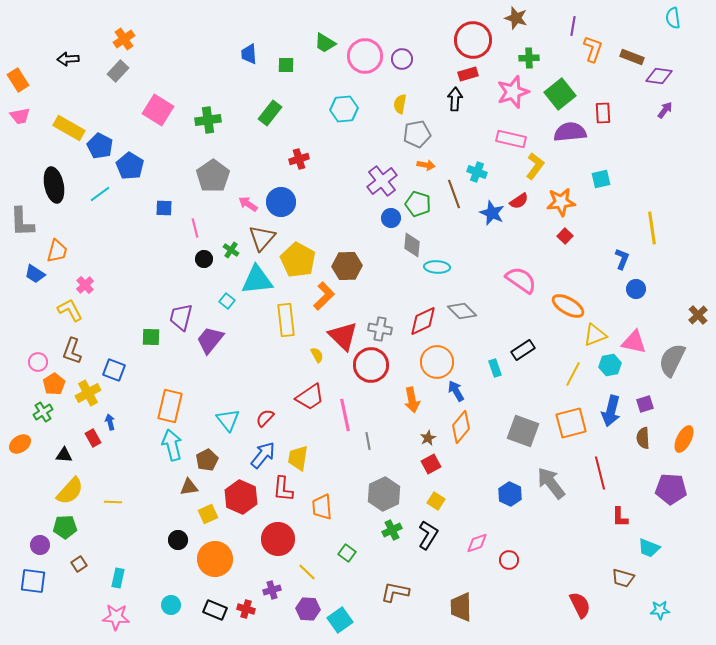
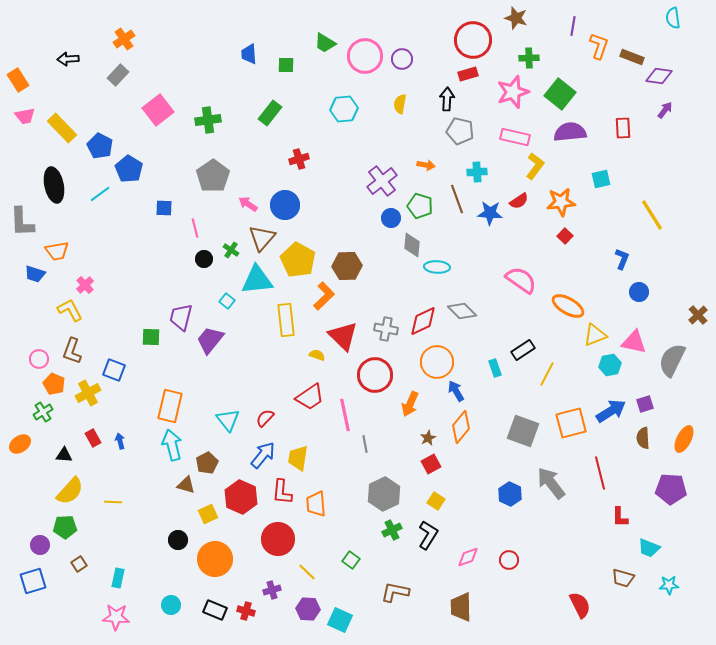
orange L-shape at (593, 49): moved 6 px right, 3 px up
gray rectangle at (118, 71): moved 4 px down
green square at (560, 94): rotated 12 degrees counterclockwise
black arrow at (455, 99): moved 8 px left
pink square at (158, 110): rotated 20 degrees clockwise
red rectangle at (603, 113): moved 20 px right, 15 px down
pink trapezoid at (20, 116): moved 5 px right
yellow rectangle at (69, 128): moved 7 px left; rotated 16 degrees clockwise
gray pentagon at (417, 134): moved 43 px right, 3 px up; rotated 24 degrees clockwise
pink rectangle at (511, 139): moved 4 px right, 2 px up
blue pentagon at (130, 166): moved 1 px left, 3 px down
cyan cross at (477, 172): rotated 24 degrees counterclockwise
brown line at (454, 194): moved 3 px right, 5 px down
blue circle at (281, 202): moved 4 px right, 3 px down
green pentagon at (418, 204): moved 2 px right, 2 px down
blue star at (492, 213): moved 2 px left; rotated 20 degrees counterclockwise
yellow line at (652, 228): moved 13 px up; rotated 24 degrees counterclockwise
orange trapezoid at (57, 251): rotated 65 degrees clockwise
blue trapezoid at (35, 274): rotated 15 degrees counterclockwise
blue circle at (636, 289): moved 3 px right, 3 px down
gray cross at (380, 329): moved 6 px right
yellow semicircle at (317, 355): rotated 42 degrees counterclockwise
pink circle at (38, 362): moved 1 px right, 3 px up
red circle at (371, 365): moved 4 px right, 10 px down
yellow line at (573, 374): moved 26 px left
orange pentagon at (54, 384): rotated 15 degrees counterclockwise
orange arrow at (412, 400): moved 2 px left, 4 px down; rotated 35 degrees clockwise
blue arrow at (611, 411): rotated 136 degrees counterclockwise
blue arrow at (110, 422): moved 10 px right, 19 px down
gray line at (368, 441): moved 3 px left, 3 px down
brown pentagon at (207, 460): moved 3 px down
brown triangle at (189, 487): moved 3 px left, 2 px up; rotated 24 degrees clockwise
red L-shape at (283, 489): moved 1 px left, 3 px down
orange trapezoid at (322, 507): moved 6 px left, 3 px up
pink diamond at (477, 543): moved 9 px left, 14 px down
green square at (347, 553): moved 4 px right, 7 px down
blue square at (33, 581): rotated 24 degrees counterclockwise
red cross at (246, 609): moved 2 px down
cyan star at (660, 610): moved 9 px right, 25 px up
cyan square at (340, 620): rotated 30 degrees counterclockwise
